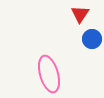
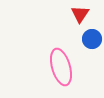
pink ellipse: moved 12 px right, 7 px up
